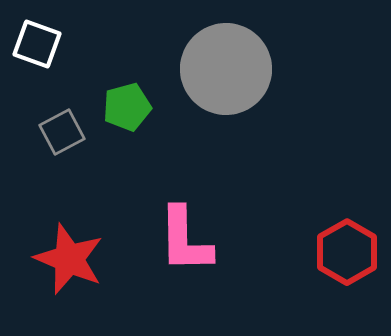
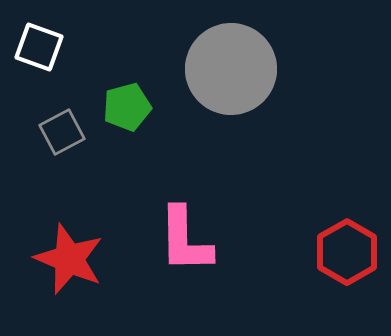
white square: moved 2 px right, 3 px down
gray circle: moved 5 px right
